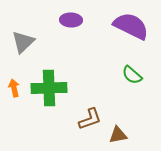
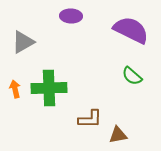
purple ellipse: moved 4 px up
purple semicircle: moved 4 px down
gray triangle: rotated 15 degrees clockwise
green semicircle: moved 1 px down
orange arrow: moved 1 px right, 1 px down
brown L-shape: rotated 20 degrees clockwise
